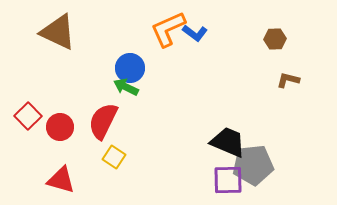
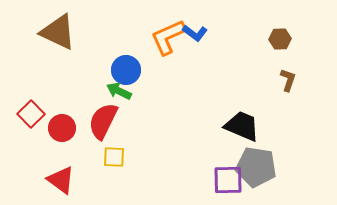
orange L-shape: moved 8 px down
brown hexagon: moved 5 px right
blue circle: moved 4 px left, 2 px down
brown L-shape: rotated 95 degrees clockwise
green arrow: moved 7 px left, 4 px down
red square: moved 3 px right, 2 px up
red circle: moved 2 px right, 1 px down
black trapezoid: moved 14 px right, 16 px up
yellow square: rotated 30 degrees counterclockwise
gray pentagon: moved 3 px right, 2 px down; rotated 15 degrees clockwise
red triangle: rotated 20 degrees clockwise
